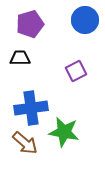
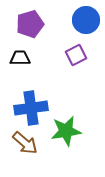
blue circle: moved 1 px right
purple square: moved 16 px up
green star: moved 2 px right, 1 px up; rotated 20 degrees counterclockwise
